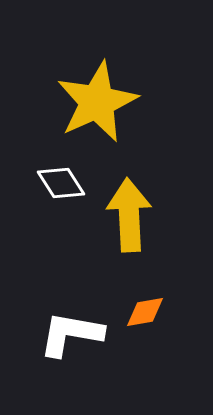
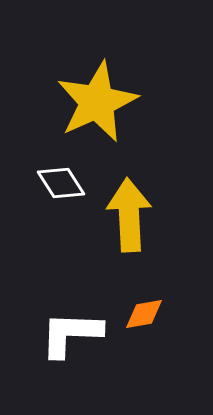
orange diamond: moved 1 px left, 2 px down
white L-shape: rotated 8 degrees counterclockwise
